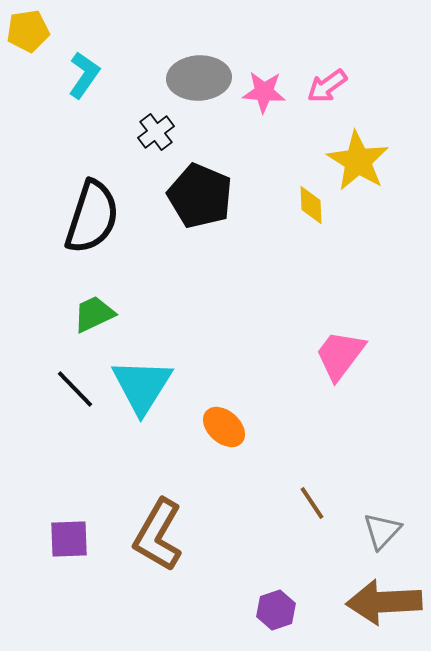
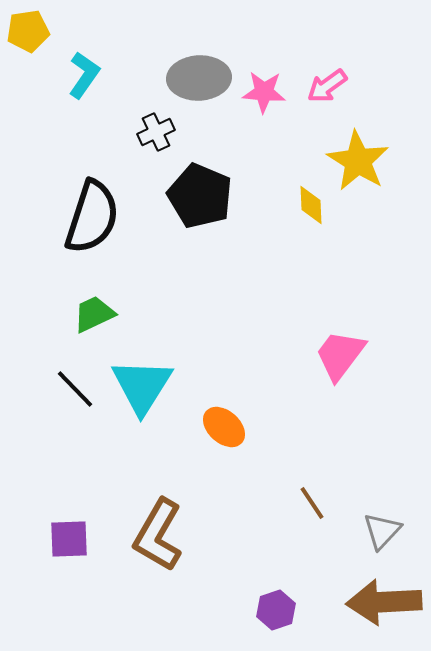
black cross: rotated 12 degrees clockwise
